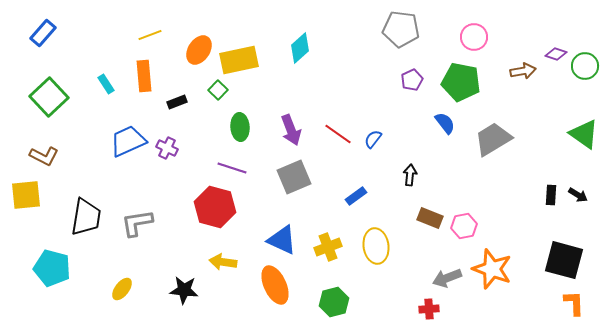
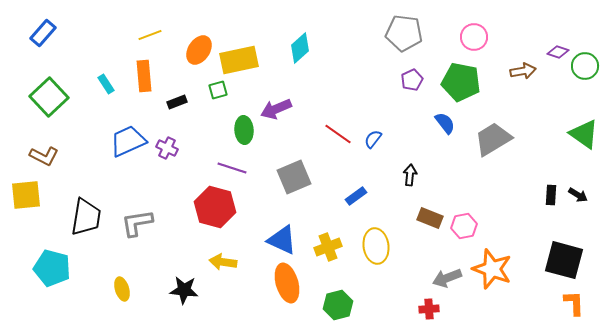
gray pentagon at (401, 29): moved 3 px right, 4 px down
purple diamond at (556, 54): moved 2 px right, 2 px up
green square at (218, 90): rotated 30 degrees clockwise
green ellipse at (240, 127): moved 4 px right, 3 px down
purple arrow at (291, 130): moved 15 px left, 21 px up; rotated 88 degrees clockwise
orange ellipse at (275, 285): moved 12 px right, 2 px up; rotated 9 degrees clockwise
yellow ellipse at (122, 289): rotated 55 degrees counterclockwise
green hexagon at (334, 302): moved 4 px right, 3 px down
